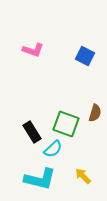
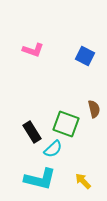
brown semicircle: moved 1 px left, 4 px up; rotated 30 degrees counterclockwise
yellow arrow: moved 5 px down
